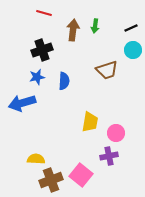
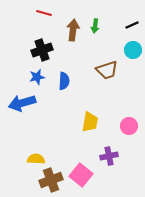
black line: moved 1 px right, 3 px up
pink circle: moved 13 px right, 7 px up
